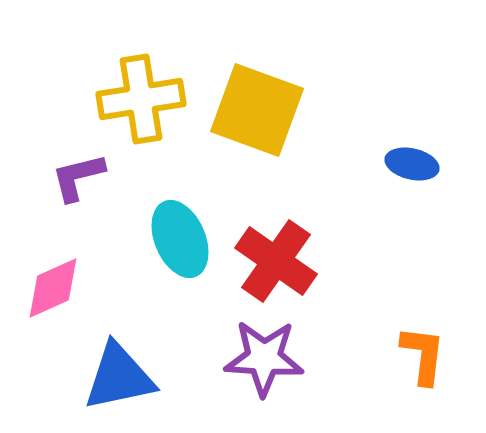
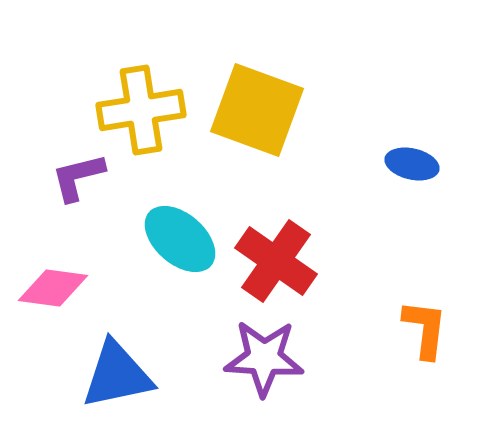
yellow cross: moved 11 px down
cyan ellipse: rotated 26 degrees counterclockwise
pink diamond: rotated 32 degrees clockwise
orange L-shape: moved 2 px right, 26 px up
blue triangle: moved 2 px left, 2 px up
